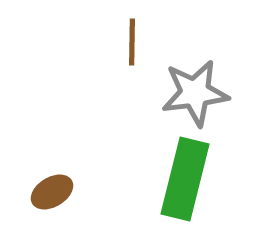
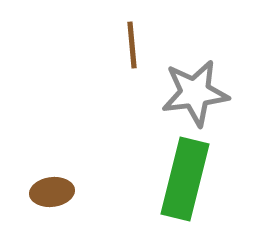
brown line: moved 3 px down; rotated 6 degrees counterclockwise
brown ellipse: rotated 24 degrees clockwise
